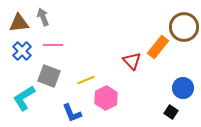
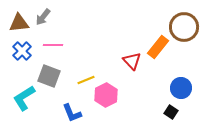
gray arrow: rotated 120 degrees counterclockwise
blue circle: moved 2 px left
pink hexagon: moved 3 px up
